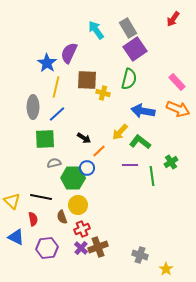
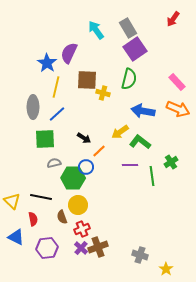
yellow arrow: rotated 12 degrees clockwise
blue circle: moved 1 px left, 1 px up
